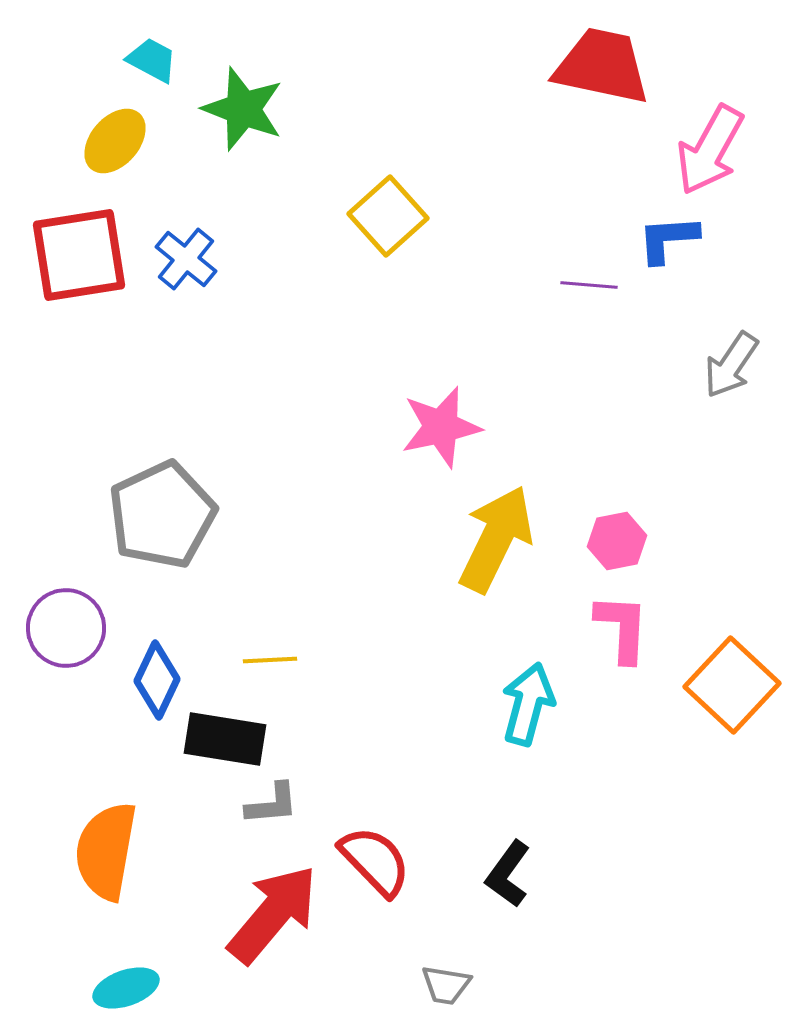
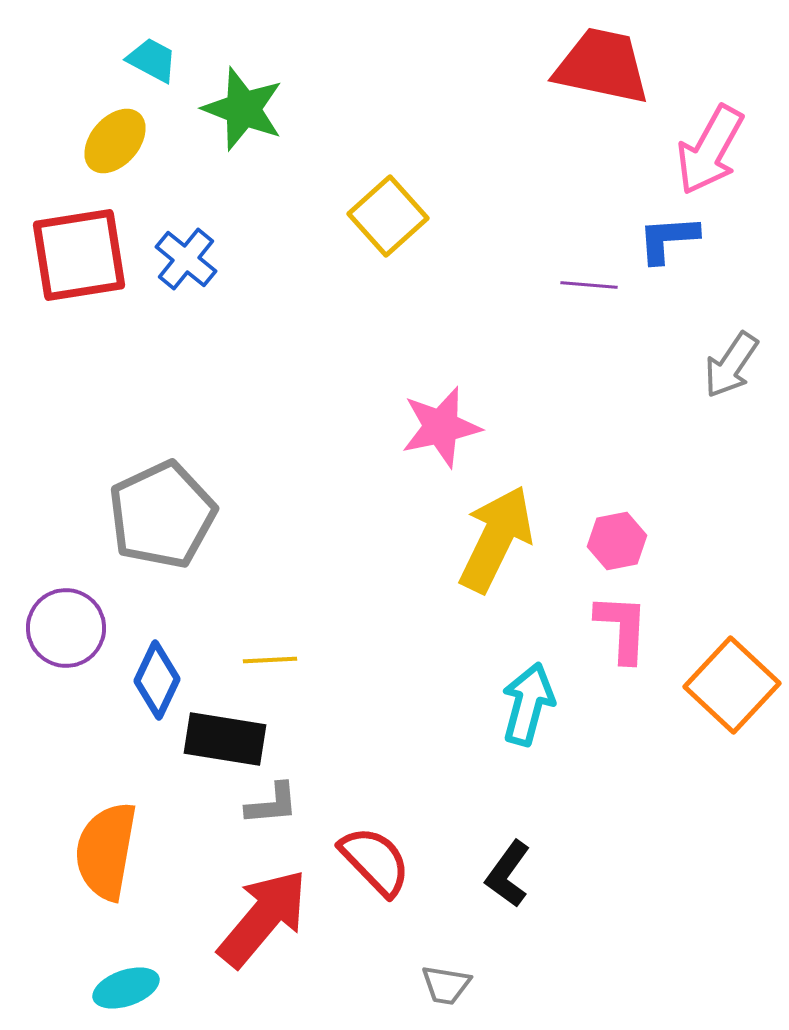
red arrow: moved 10 px left, 4 px down
